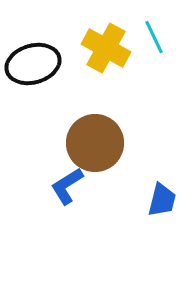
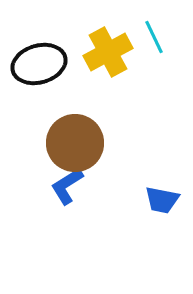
yellow cross: moved 2 px right, 4 px down; rotated 33 degrees clockwise
black ellipse: moved 6 px right
brown circle: moved 20 px left
blue trapezoid: rotated 87 degrees clockwise
